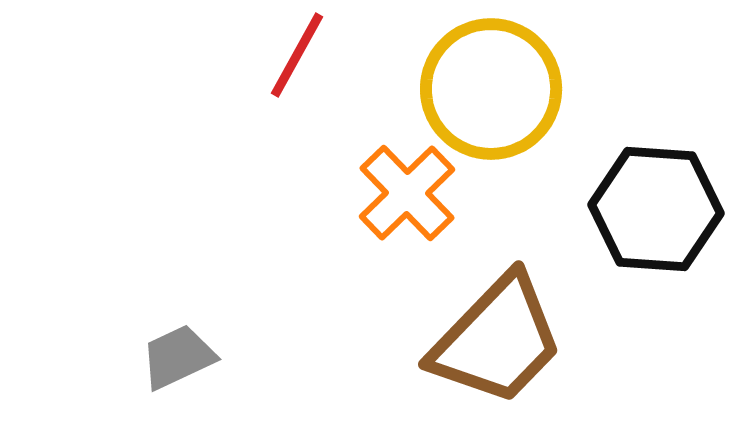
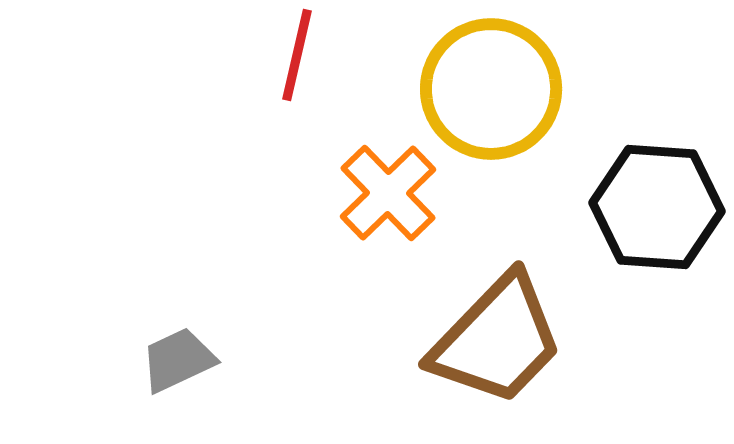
red line: rotated 16 degrees counterclockwise
orange cross: moved 19 px left
black hexagon: moved 1 px right, 2 px up
gray trapezoid: moved 3 px down
